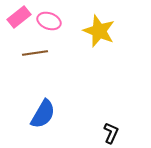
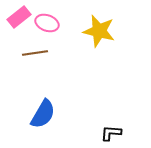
pink ellipse: moved 2 px left, 2 px down
yellow star: rotated 8 degrees counterclockwise
black L-shape: rotated 110 degrees counterclockwise
